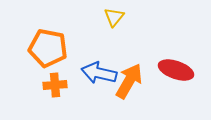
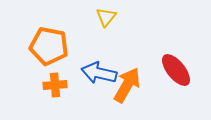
yellow triangle: moved 8 px left
orange pentagon: moved 1 px right, 2 px up
red ellipse: rotated 32 degrees clockwise
orange arrow: moved 2 px left, 4 px down
